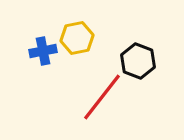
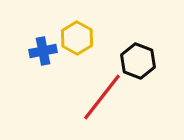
yellow hexagon: rotated 20 degrees counterclockwise
